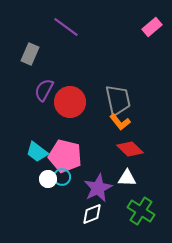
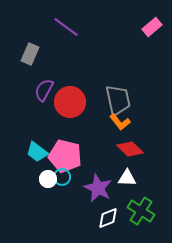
purple star: rotated 20 degrees counterclockwise
white diamond: moved 16 px right, 4 px down
